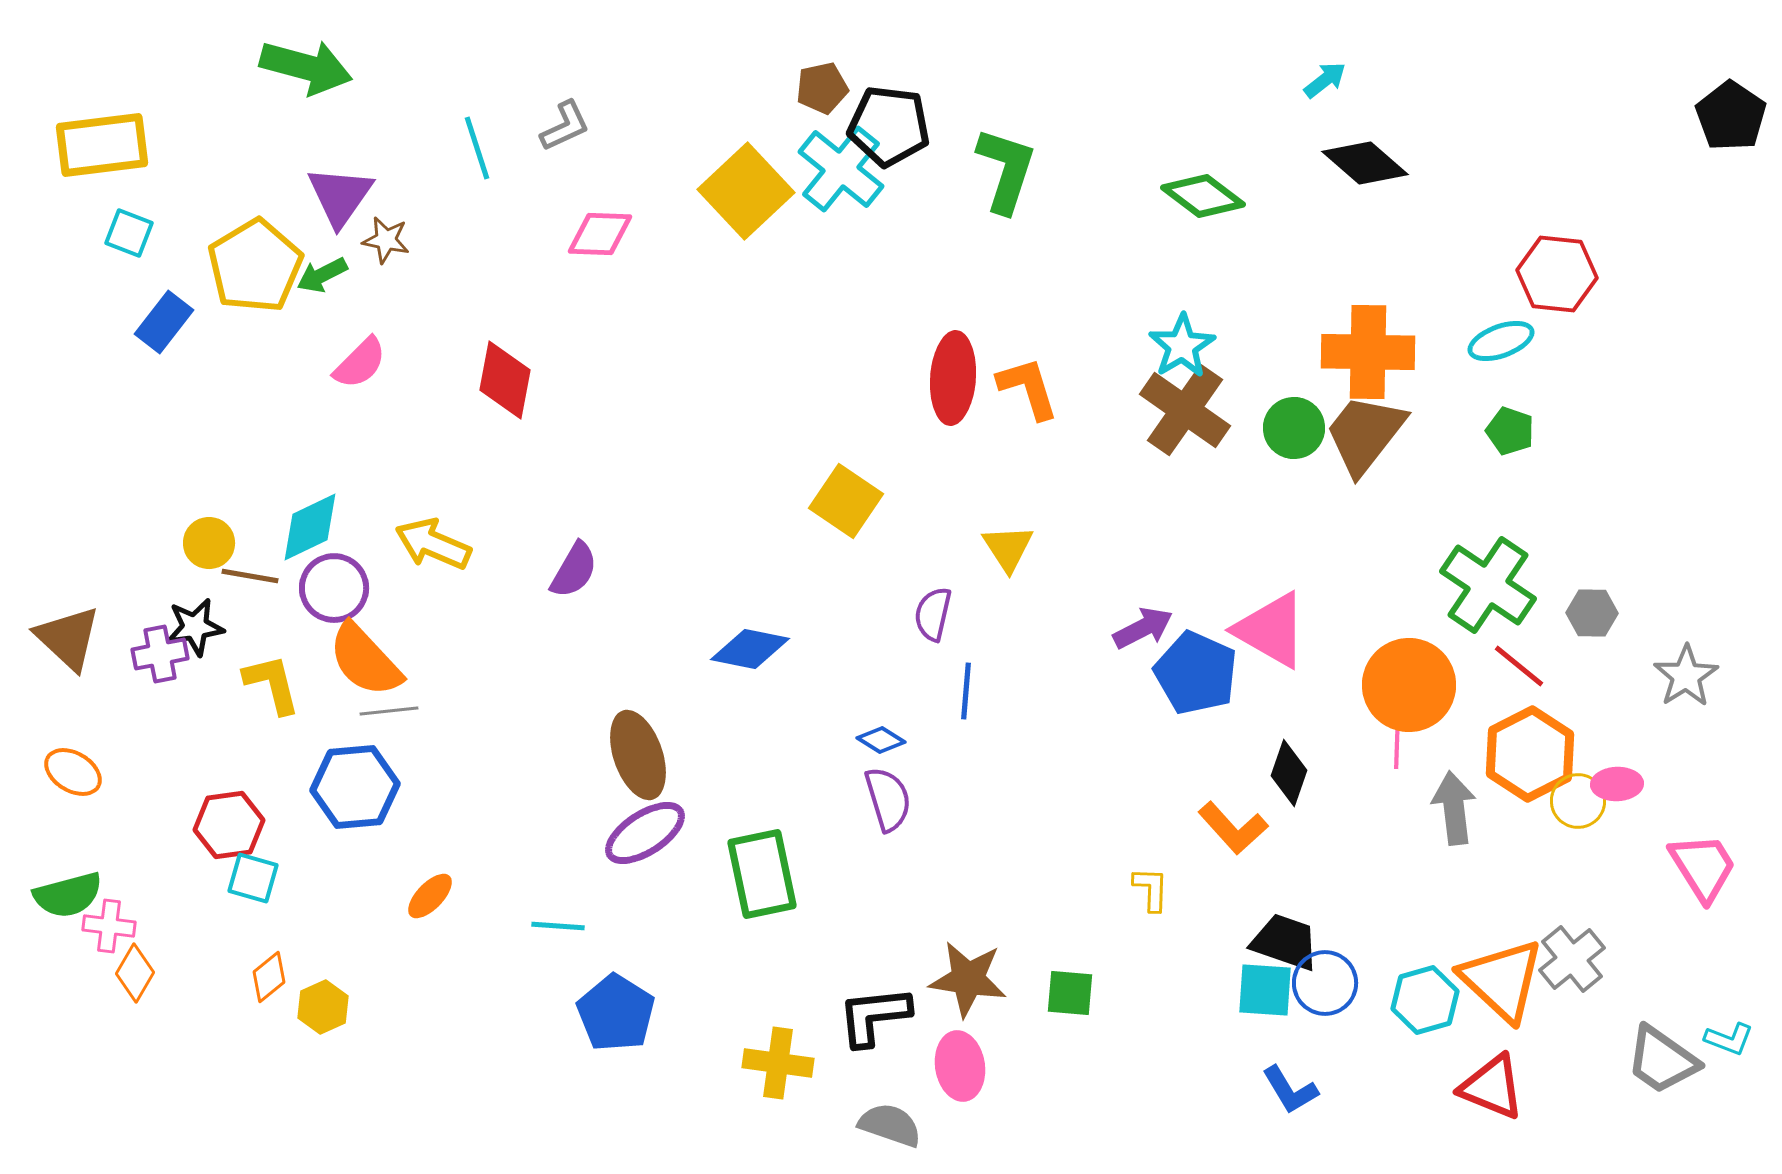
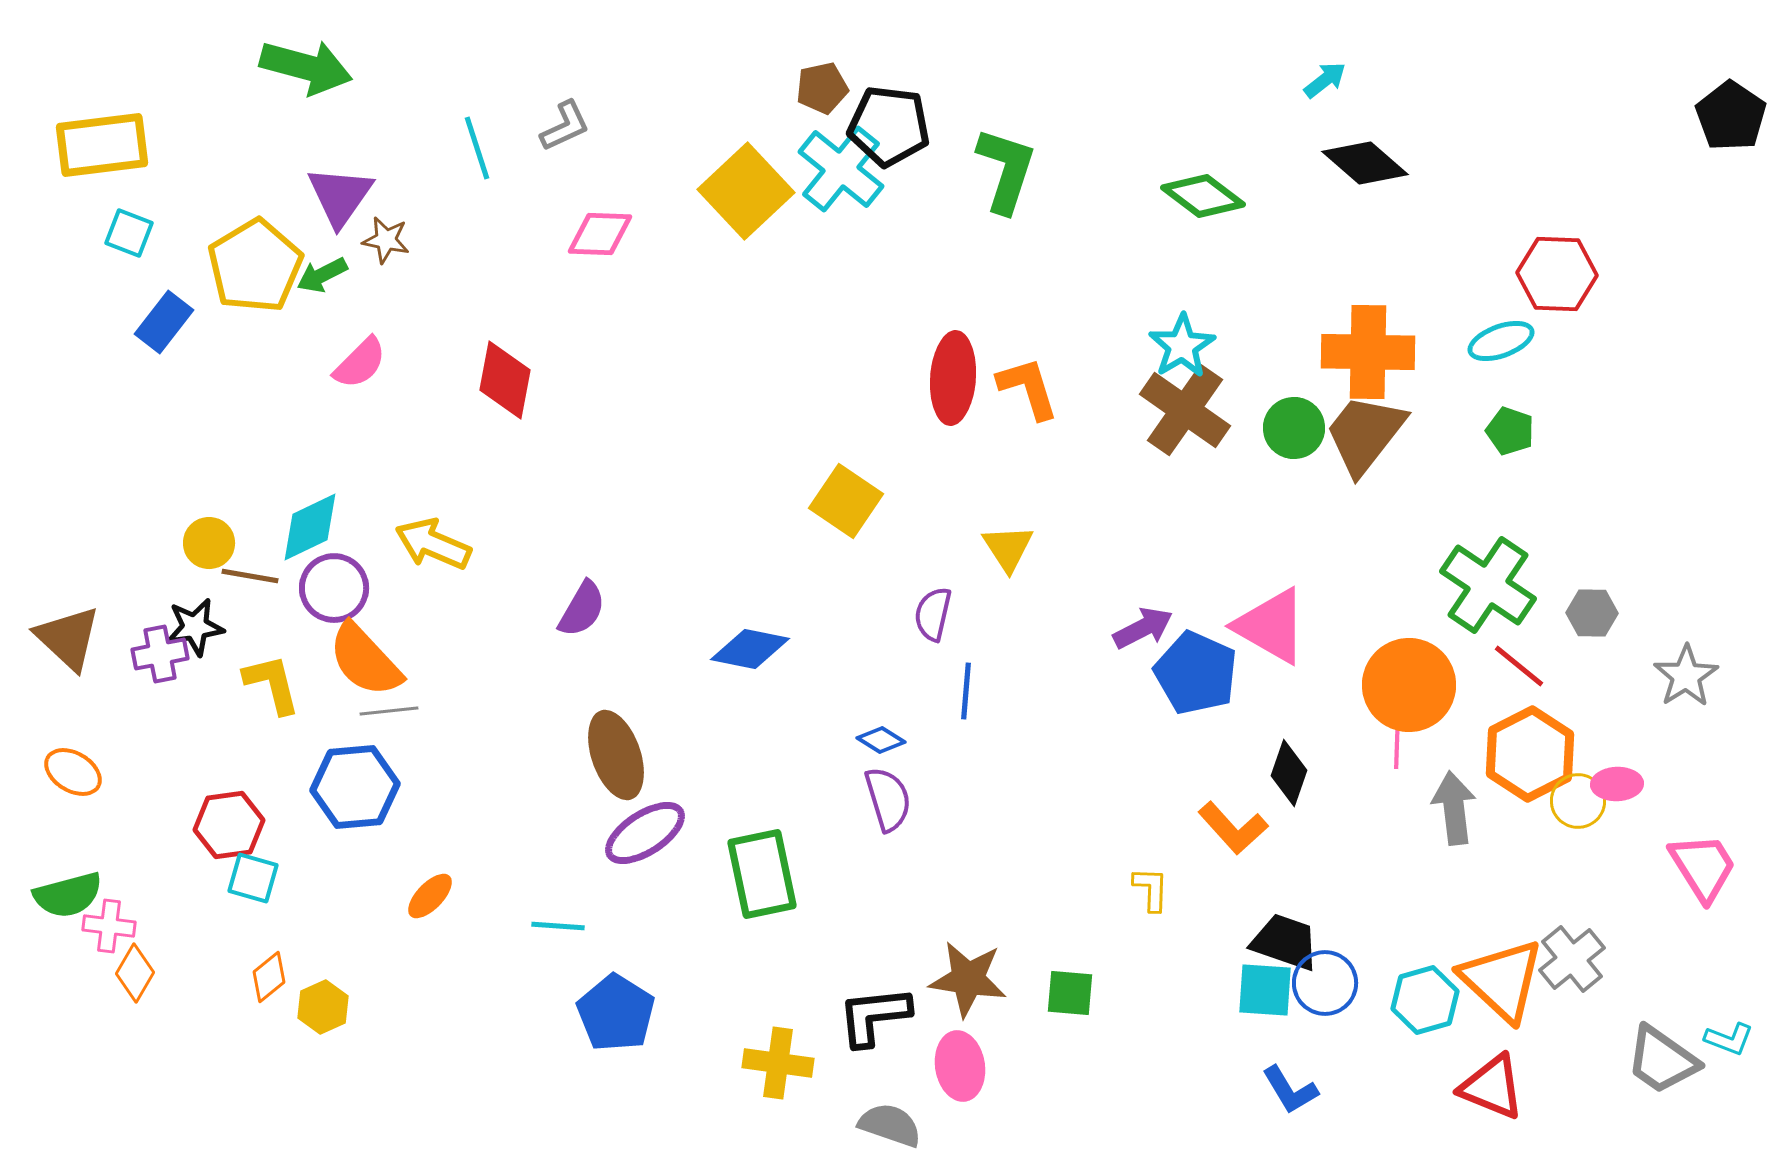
red hexagon at (1557, 274): rotated 4 degrees counterclockwise
purple semicircle at (574, 570): moved 8 px right, 39 px down
pink triangle at (1271, 630): moved 4 px up
brown ellipse at (638, 755): moved 22 px left
